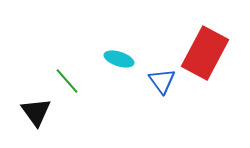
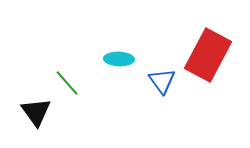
red rectangle: moved 3 px right, 2 px down
cyan ellipse: rotated 16 degrees counterclockwise
green line: moved 2 px down
